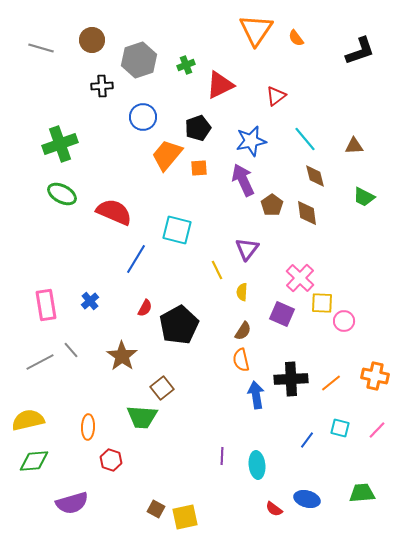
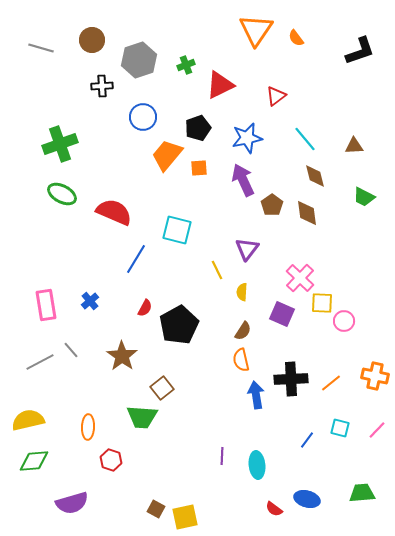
blue star at (251, 141): moved 4 px left, 3 px up
